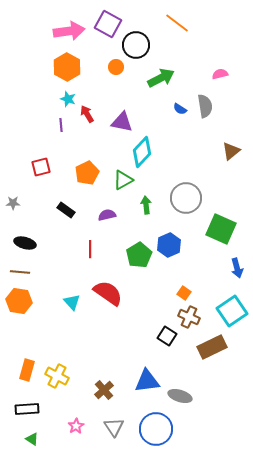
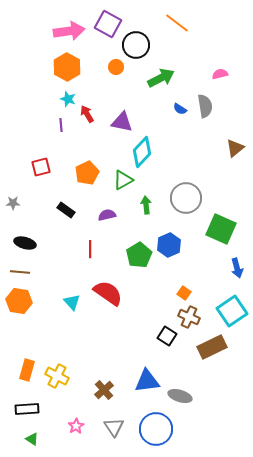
brown triangle at (231, 151): moved 4 px right, 3 px up
